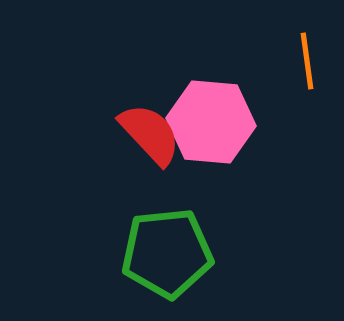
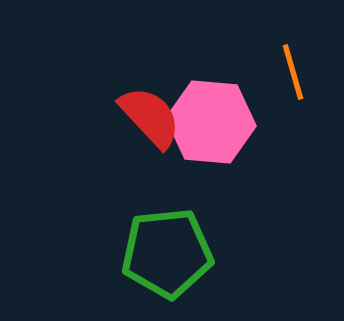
orange line: moved 14 px left, 11 px down; rotated 8 degrees counterclockwise
red semicircle: moved 17 px up
